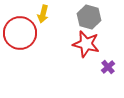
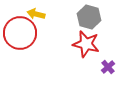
yellow arrow: moved 7 px left; rotated 90 degrees clockwise
